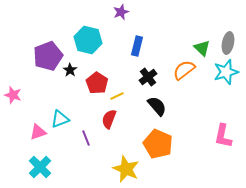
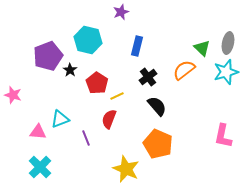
pink triangle: rotated 24 degrees clockwise
